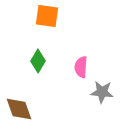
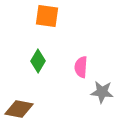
brown diamond: rotated 60 degrees counterclockwise
